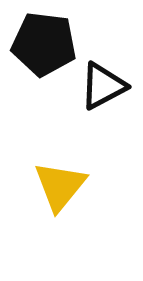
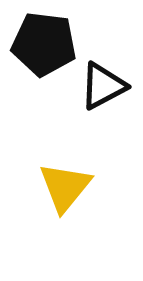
yellow triangle: moved 5 px right, 1 px down
